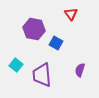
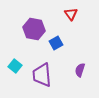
blue square: rotated 32 degrees clockwise
cyan square: moved 1 px left, 1 px down
